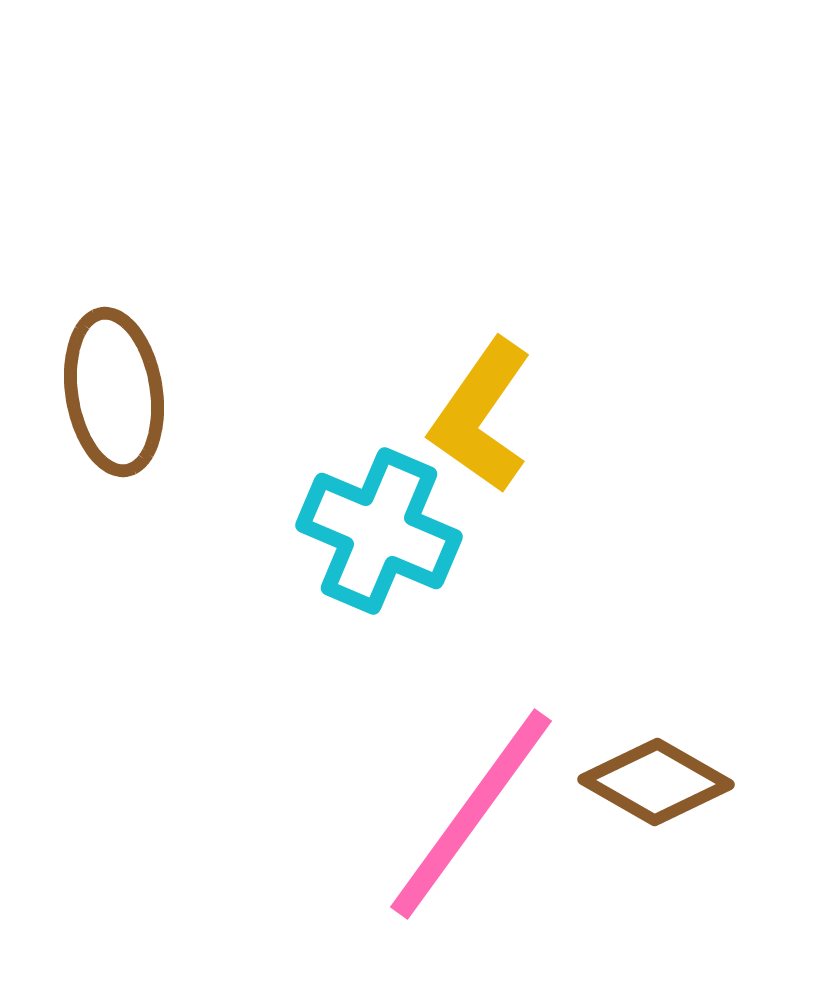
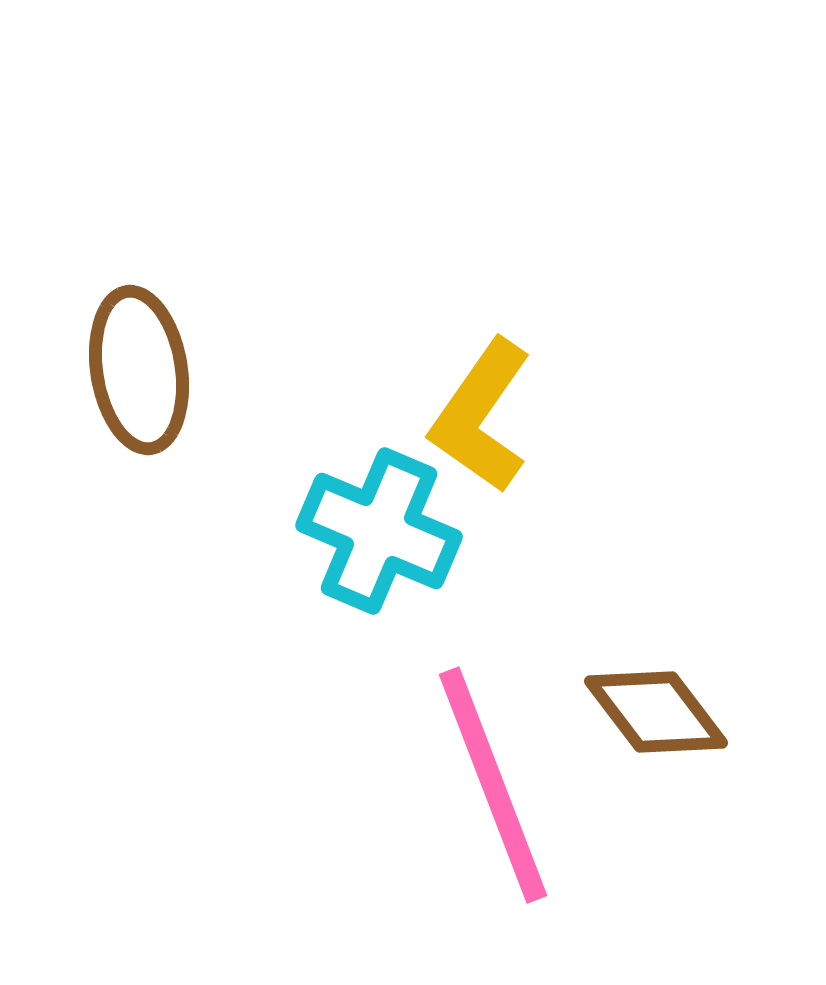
brown ellipse: moved 25 px right, 22 px up
brown diamond: moved 70 px up; rotated 23 degrees clockwise
pink line: moved 22 px right, 29 px up; rotated 57 degrees counterclockwise
